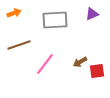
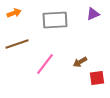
purple triangle: moved 1 px right
brown line: moved 2 px left, 1 px up
red square: moved 7 px down
